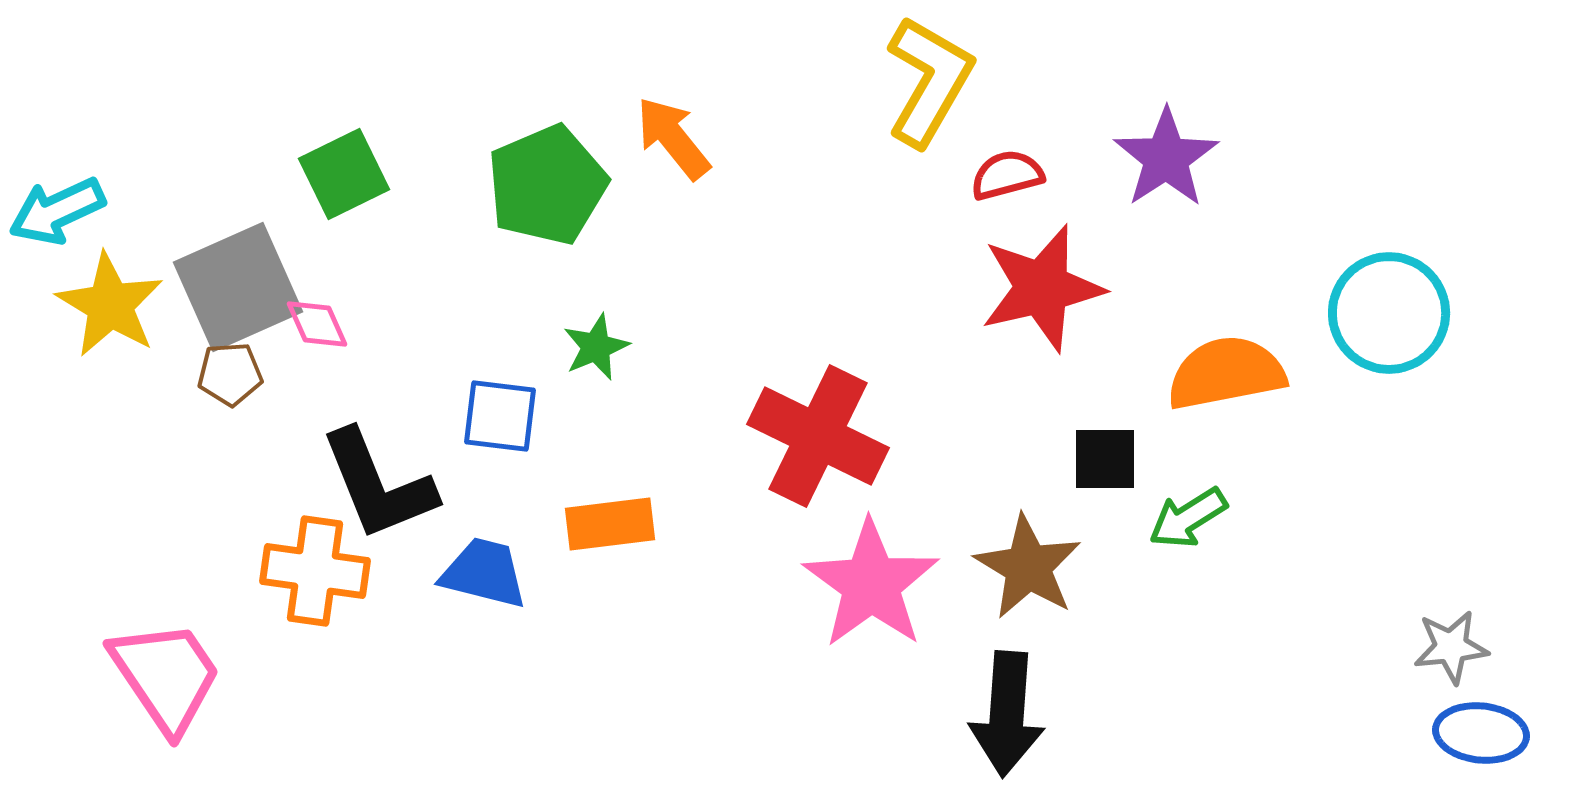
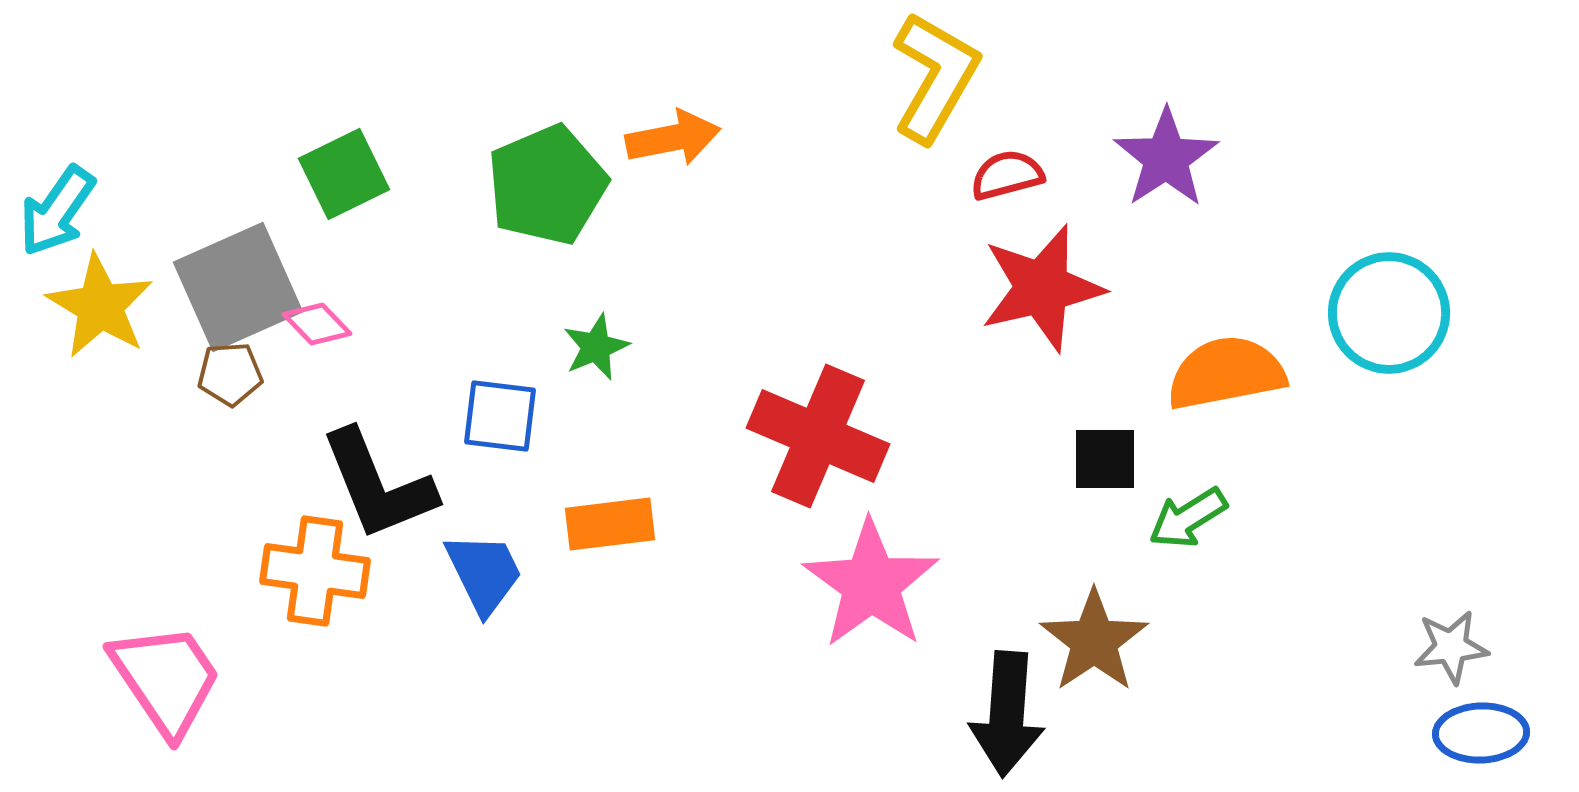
yellow L-shape: moved 6 px right, 4 px up
orange arrow: rotated 118 degrees clockwise
cyan arrow: rotated 30 degrees counterclockwise
yellow star: moved 10 px left, 1 px down
pink diamond: rotated 20 degrees counterclockwise
red cross: rotated 3 degrees counterclockwise
brown star: moved 66 px right, 74 px down; rotated 7 degrees clockwise
blue trapezoid: rotated 50 degrees clockwise
pink trapezoid: moved 3 px down
blue ellipse: rotated 8 degrees counterclockwise
